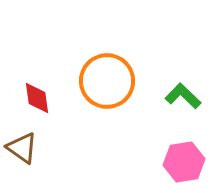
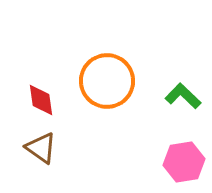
red diamond: moved 4 px right, 2 px down
brown triangle: moved 19 px right
